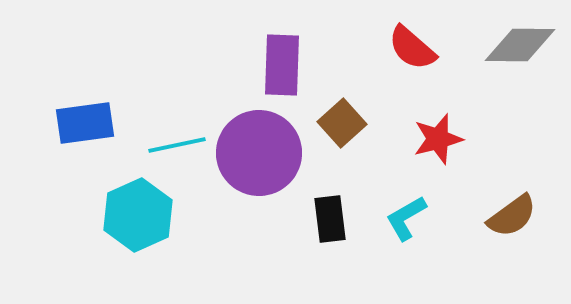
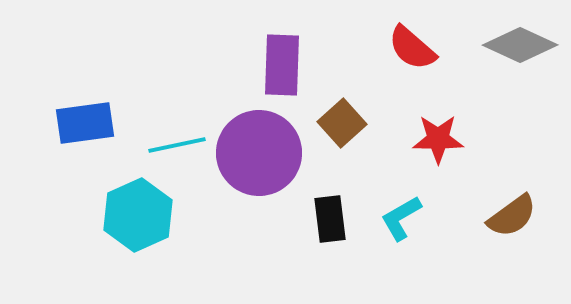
gray diamond: rotated 24 degrees clockwise
red star: rotated 15 degrees clockwise
cyan L-shape: moved 5 px left
